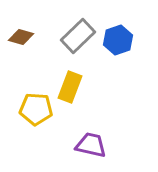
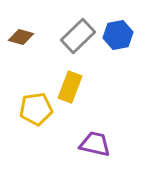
blue hexagon: moved 5 px up; rotated 8 degrees clockwise
yellow pentagon: rotated 12 degrees counterclockwise
purple trapezoid: moved 4 px right, 1 px up
